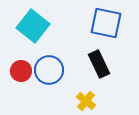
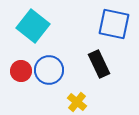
blue square: moved 8 px right, 1 px down
yellow cross: moved 9 px left, 1 px down
